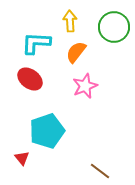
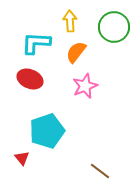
red ellipse: rotated 15 degrees counterclockwise
